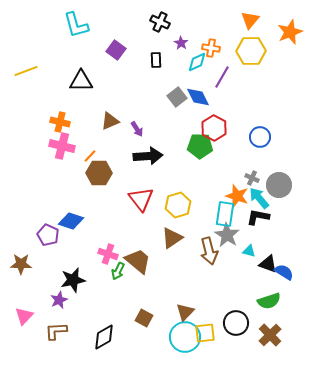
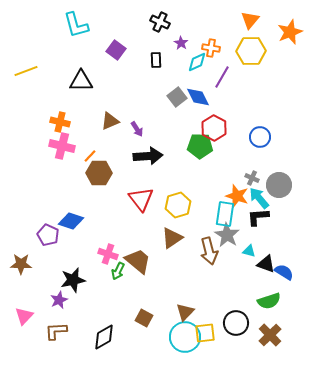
black L-shape at (258, 217): rotated 15 degrees counterclockwise
black triangle at (268, 264): moved 2 px left
